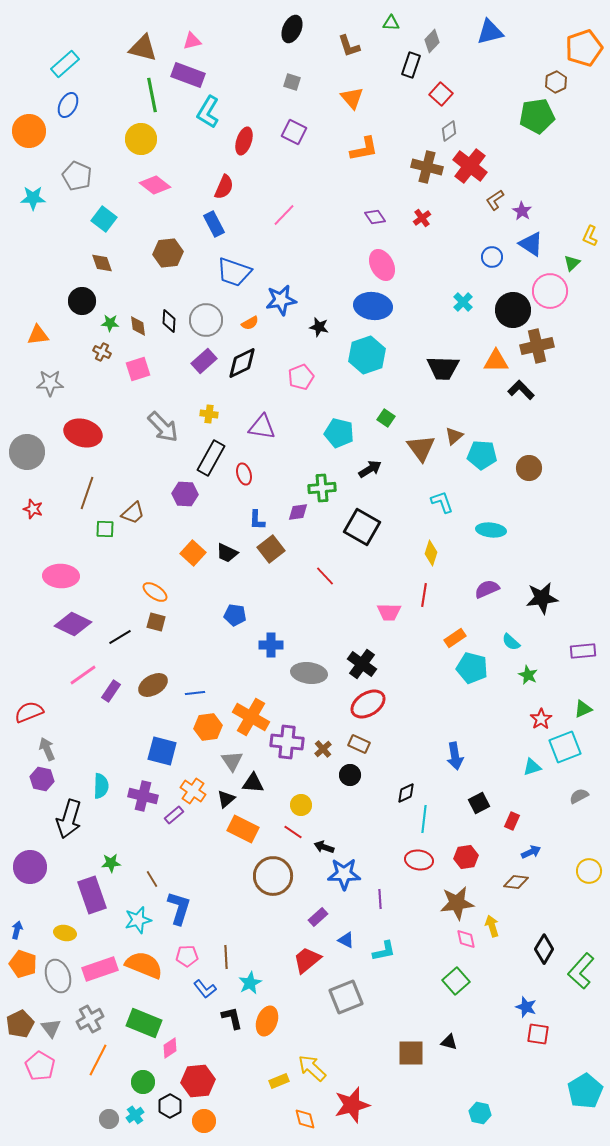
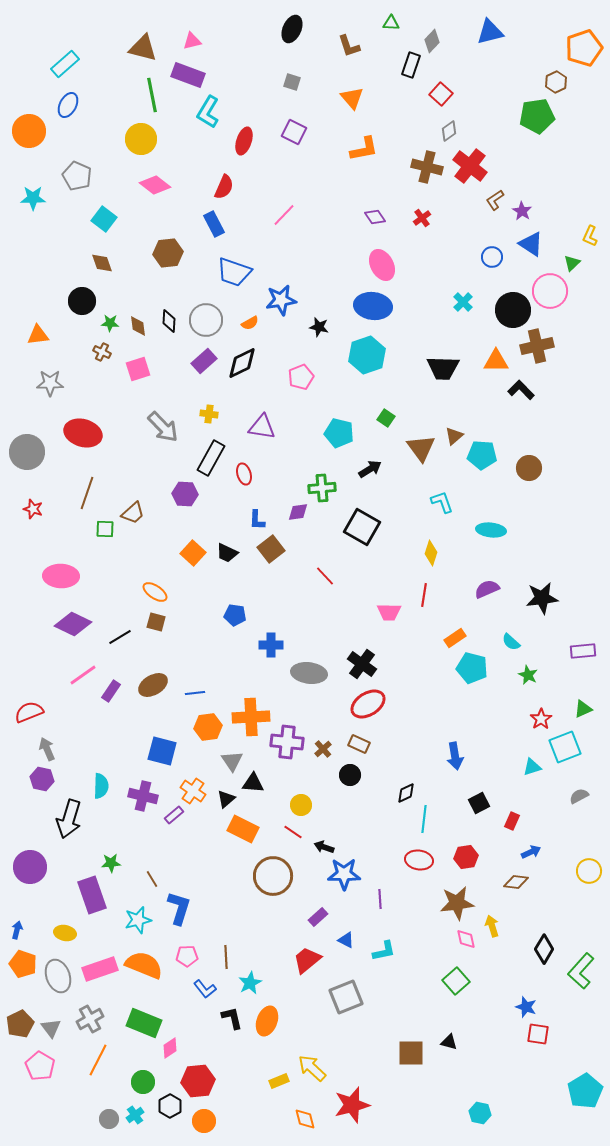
orange cross at (251, 717): rotated 33 degrees counterclockwise
